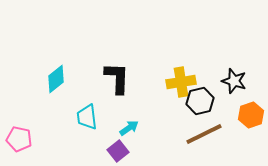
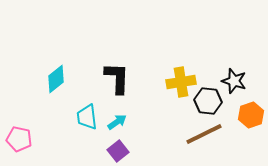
black hexagon: moved 8 px right; rotated 20 degrees clockwise
cyan arrow: moved 12 px left, 6 px up
